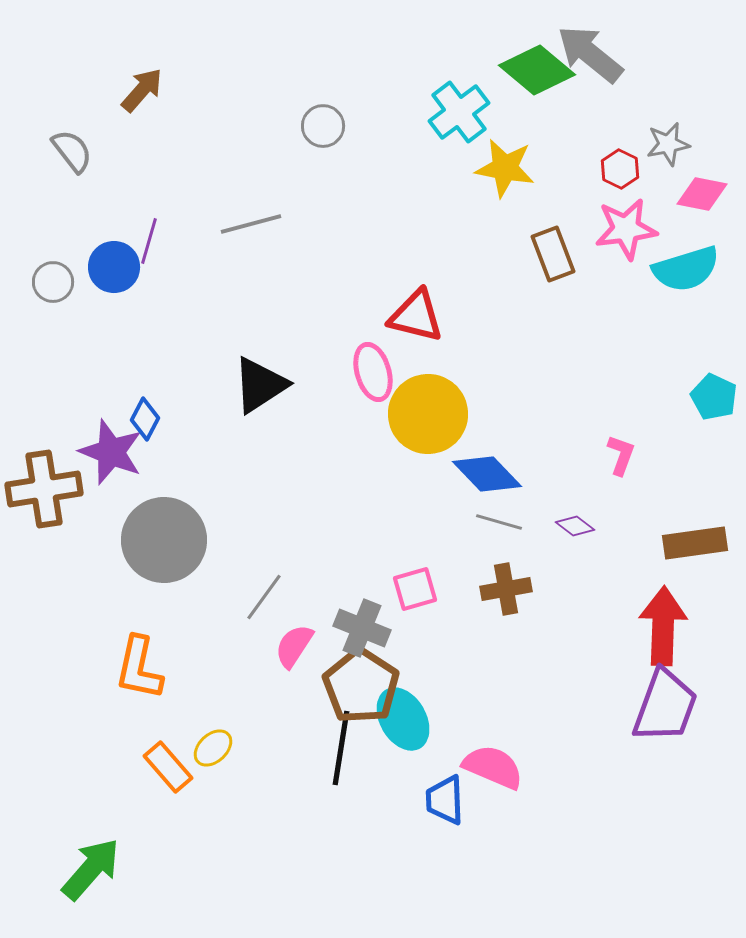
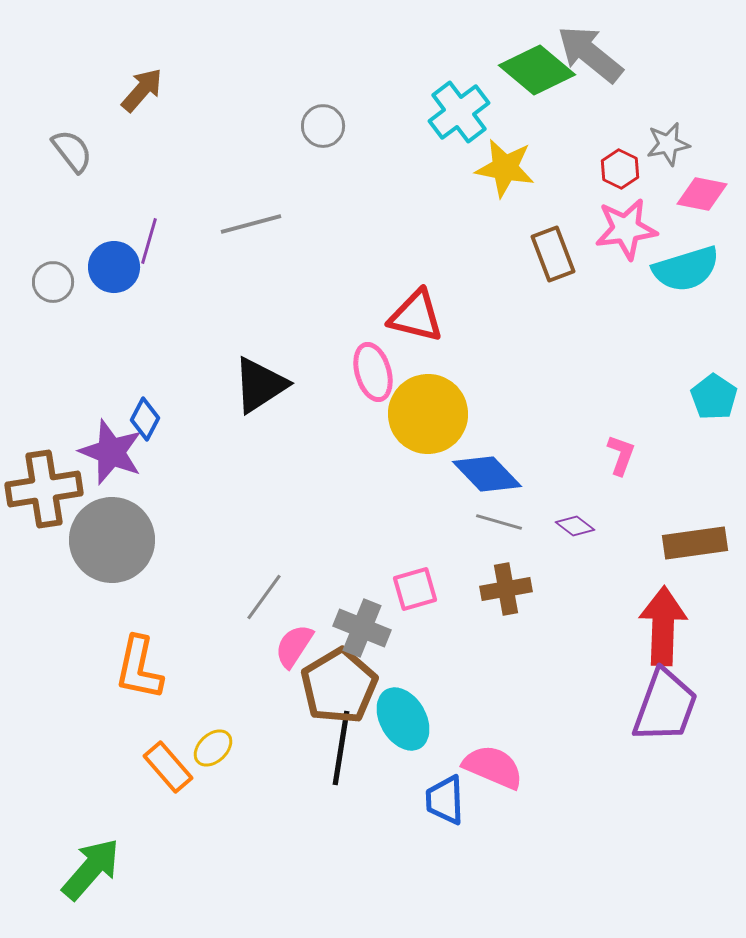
cyan pentagon at (714, 397): rotated 9 degrees clockwise
gray circle at (164, 540): moved 52 px left
brown pentagon at (361, 686): moved 22 px left; rotated 8 degrees clockwise
